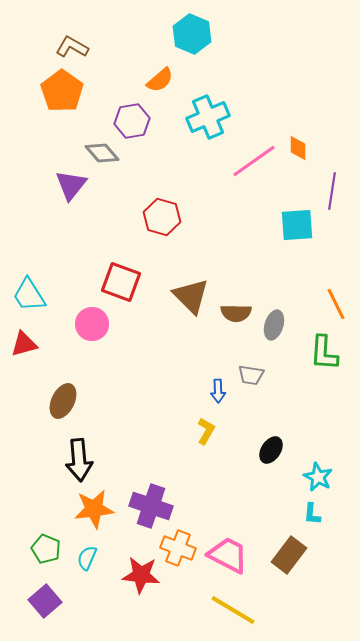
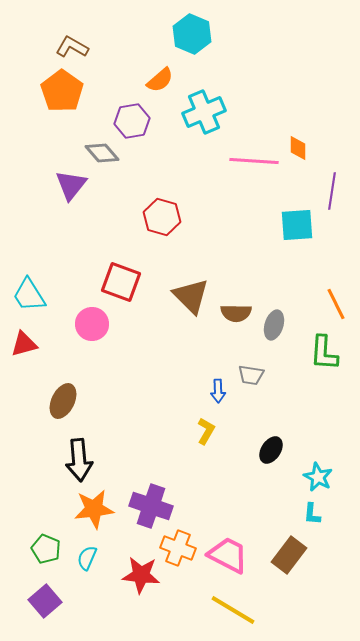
cyan cross: moved 4 px left, 5 px up
pink line: rotated 39 degrees clockwise
